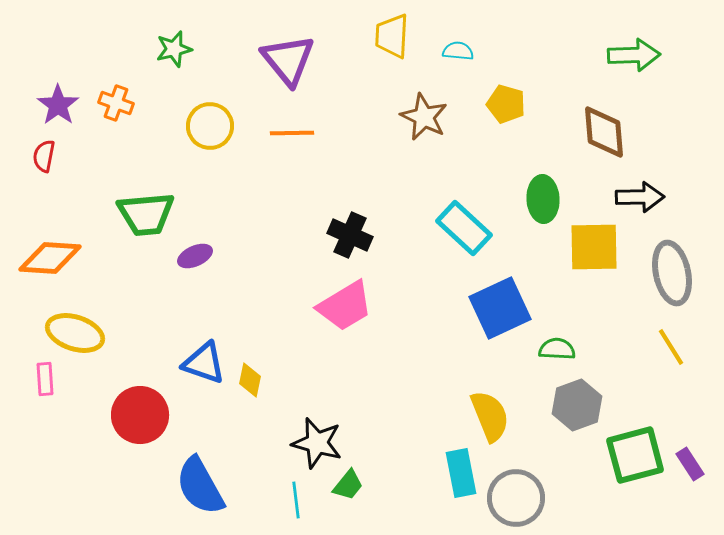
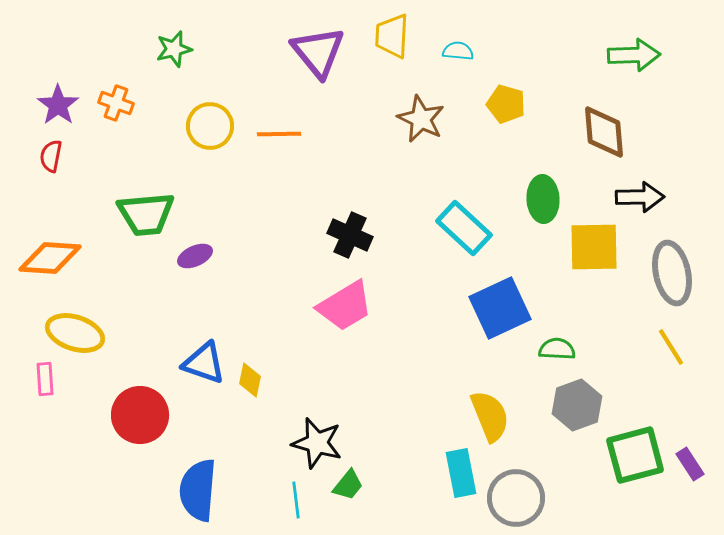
purple triangle at (288, 60): moved 30 px right, 8 px up
brown star at (424, 117): moved 3 px left, 2 px down
orange line at (292, 133): moved 13 px left, 1 px down
red semicircle at (44, 156): moved 7 px right
blue semicircle at (200, 486): moved 2 px left, 4 px down; rotated 34 degrees clockwise
